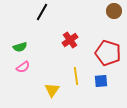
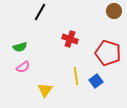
black line: moved 2 px left
red cross: moved 1 px up; rotated 35 degrees counterclockwise
blue square: moved 5 px left; rotated 32 degrees counterclockwise
yellow triangle: moved 7 px left
